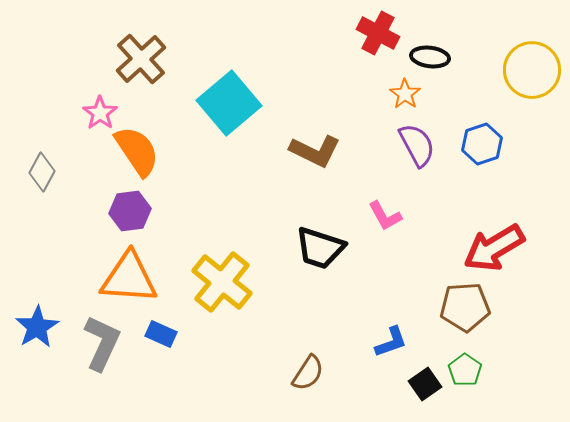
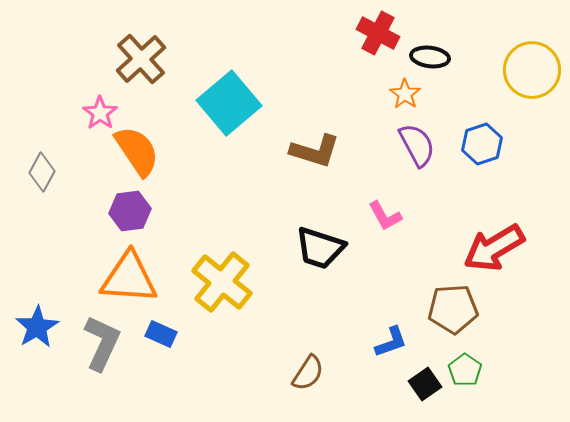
brown L-shape: rotated 9 degrees counterclockwise
brown pentagon: moved 12 px left, 2 px down
